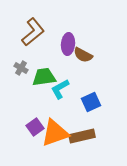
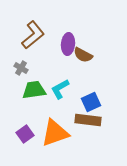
brown L-shape: moved 3 px down
green trapezoid: moved 10 px left, 13 px down
purple square: moved 10 px left, 7 px down
brown rectangle: moved 6 px right, 16 px up; rotated 20 degrees clockwise
